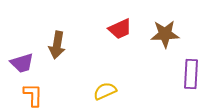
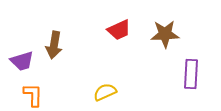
red trapezoid: moved 1 px left, 1 px down
brown arrow: moved 3 px left
purple trapezoid: moved 2 px up
yellow semicircle: moved 1 px down
